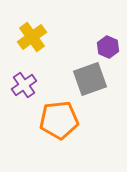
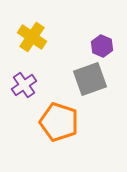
yellow cross: rotated 20 degrees counterclockwise
purple hexagon: moved 6 px left, 1 px up
orange pentagon: moved 2 px down; rotated 24 degrees clockwise
